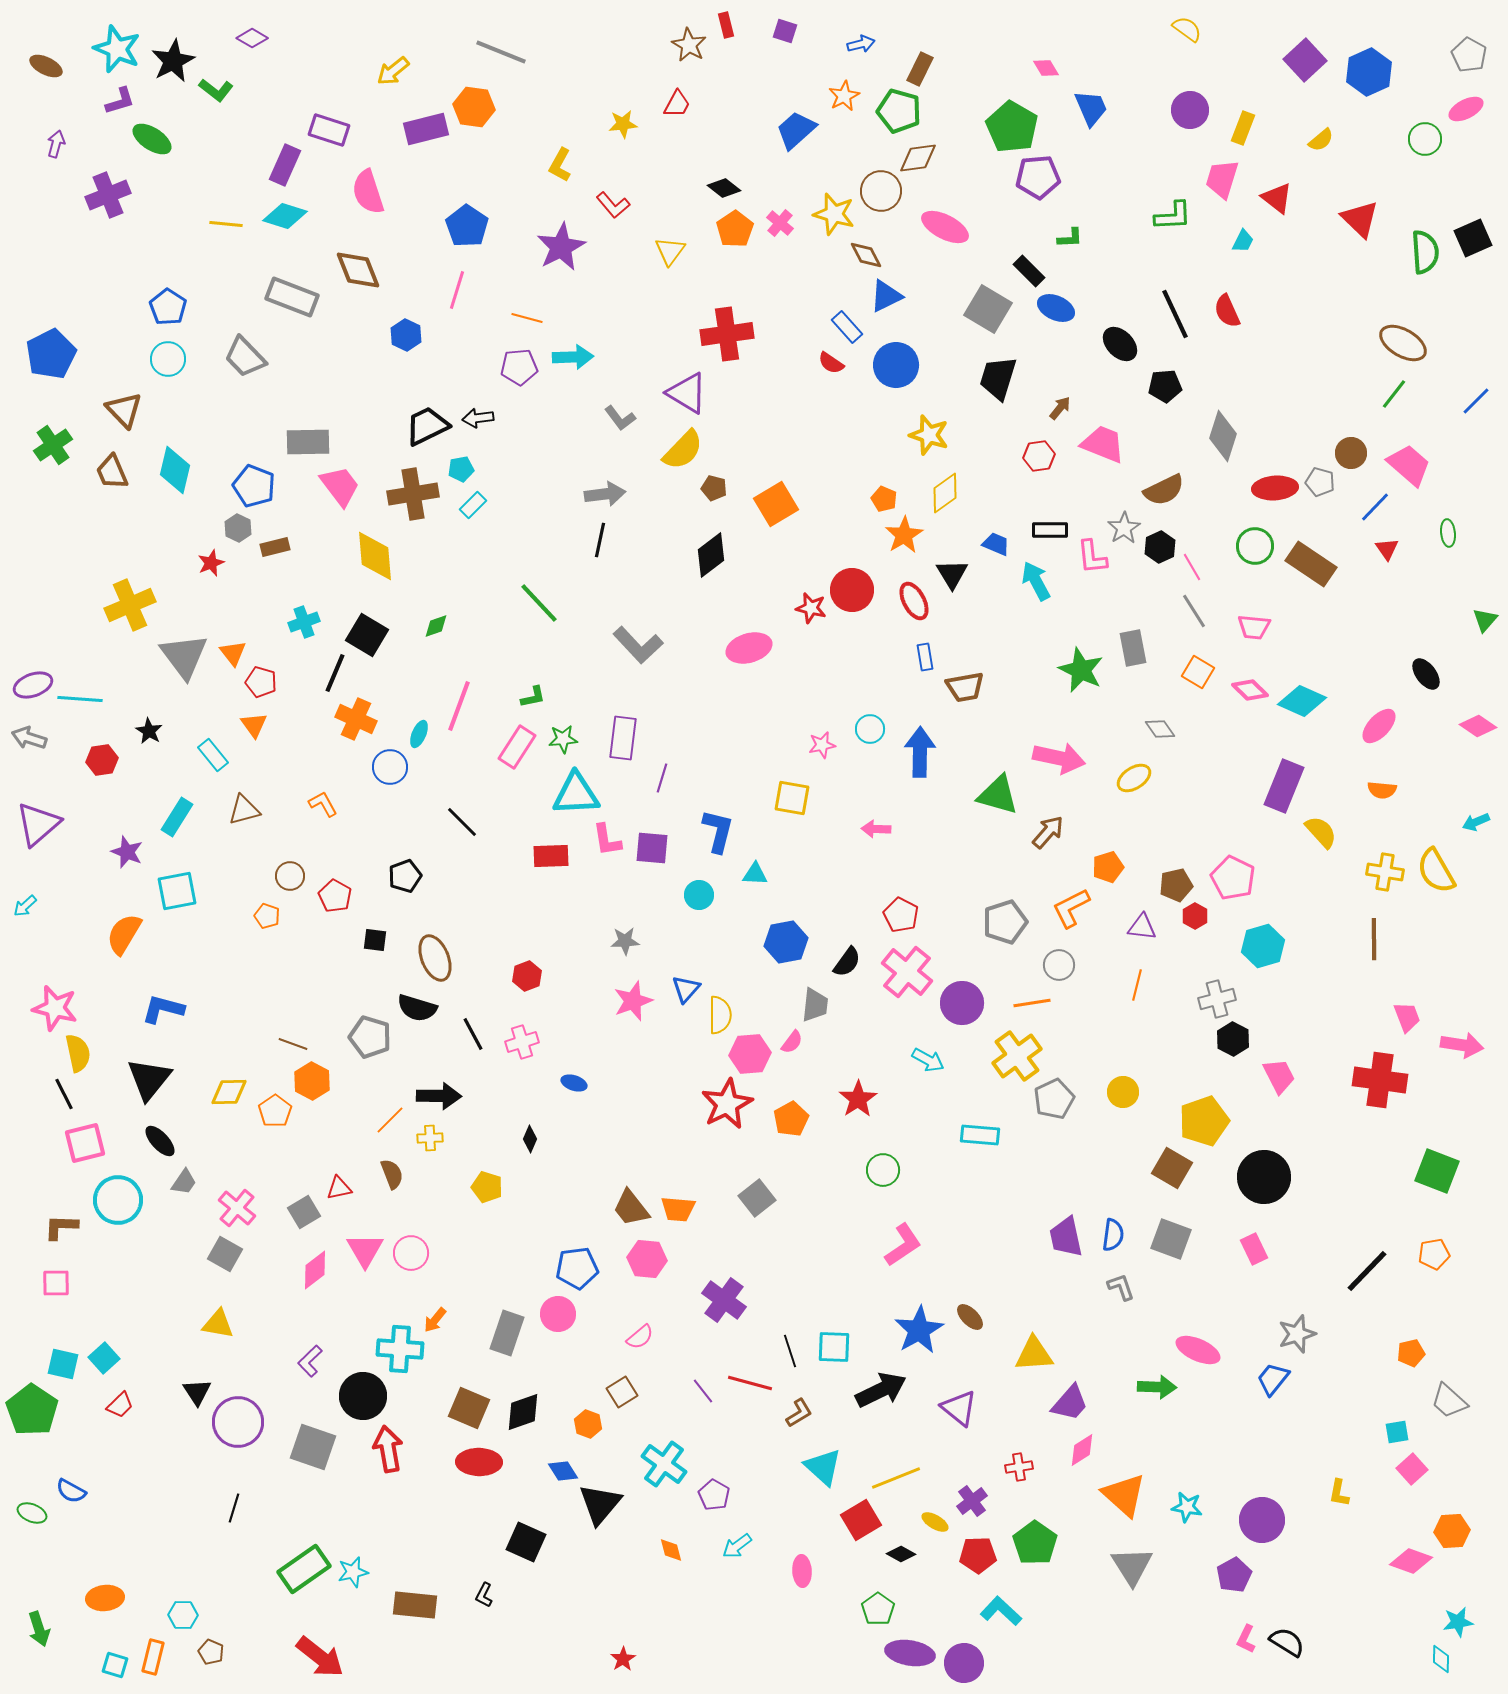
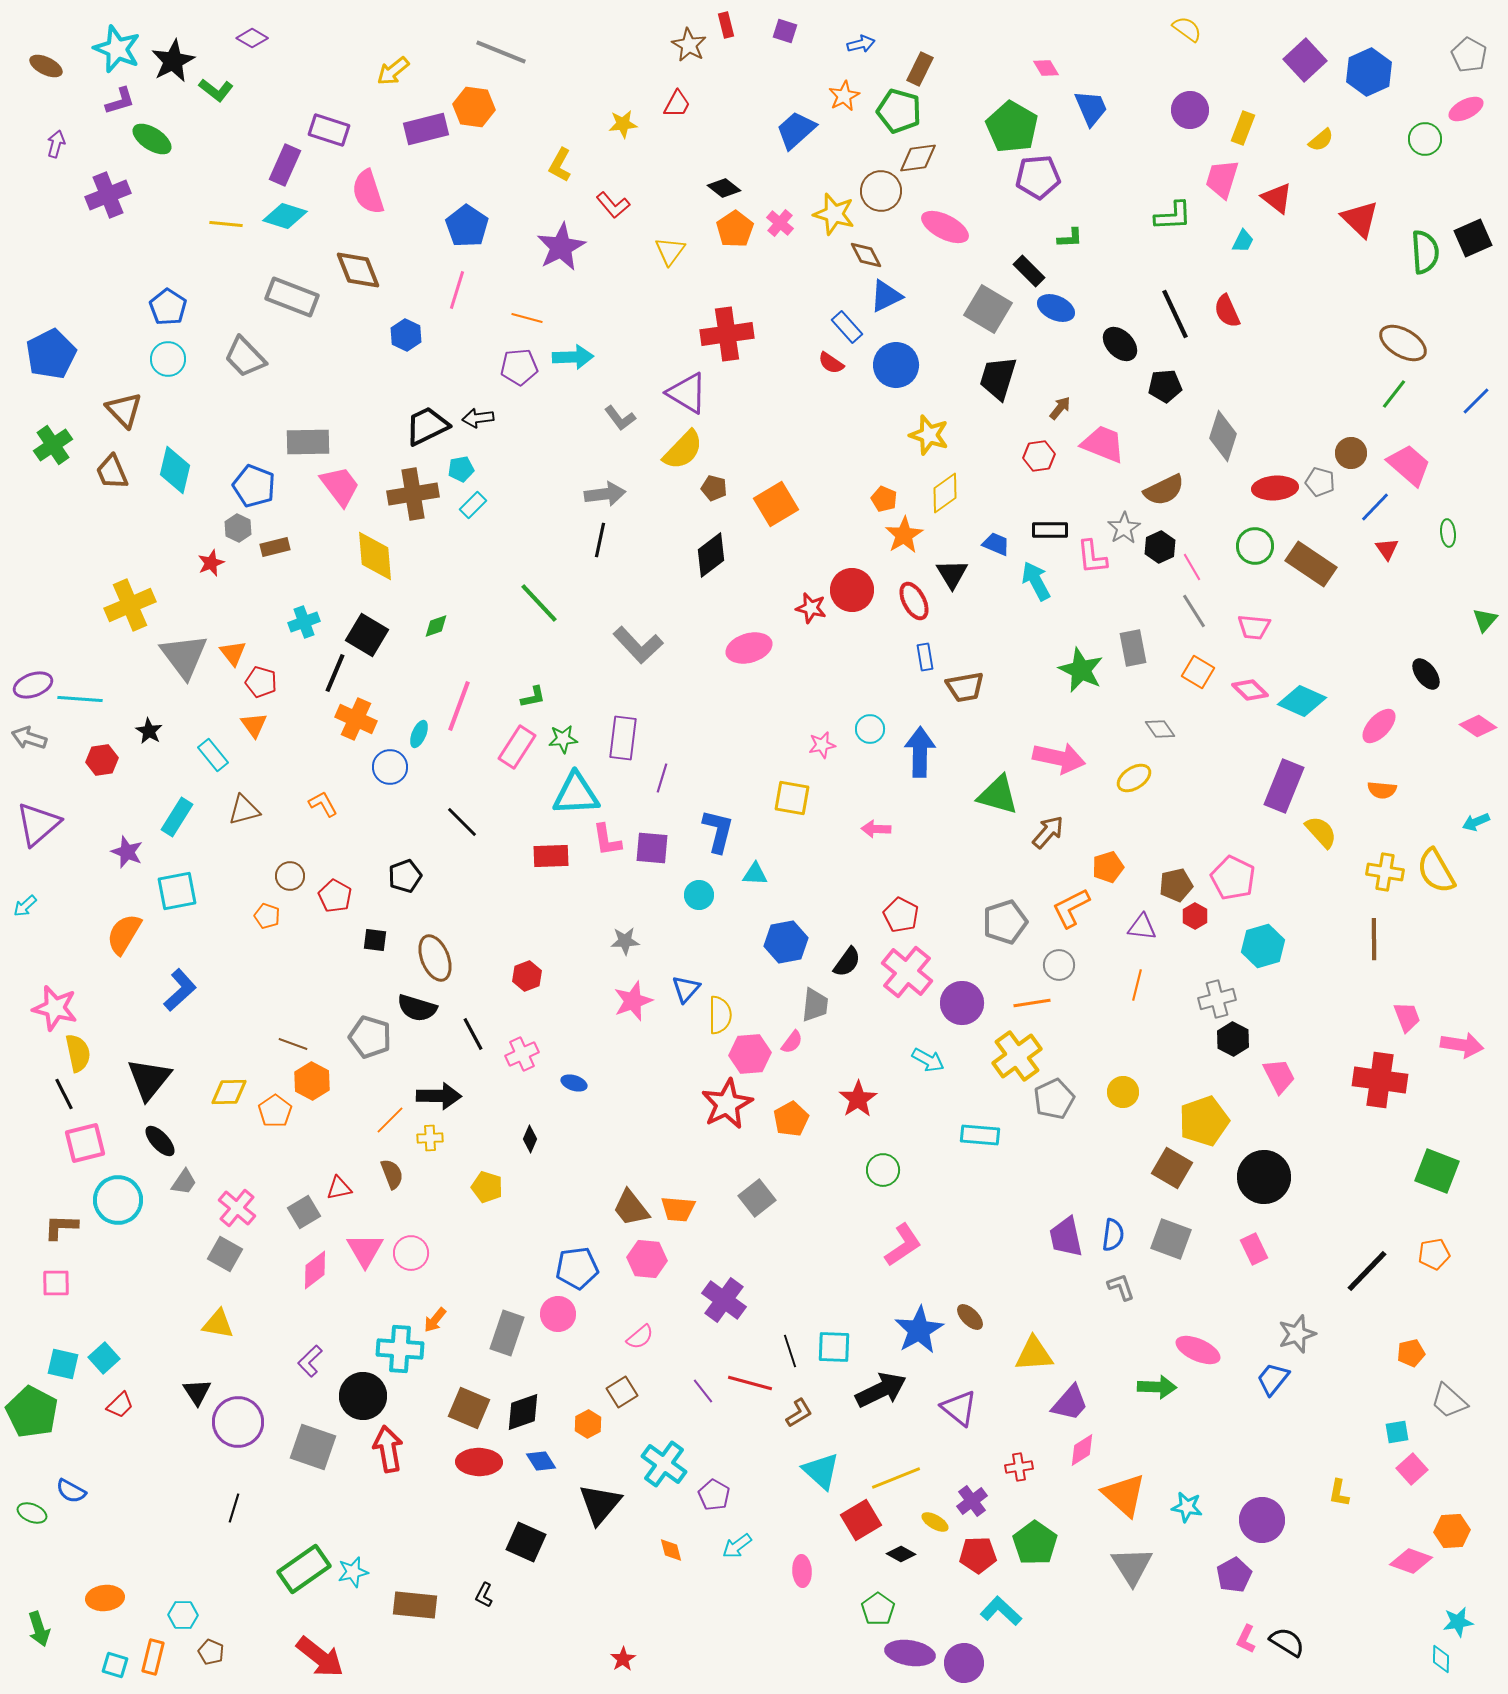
blue L-shape at (163, 1009): moved 17 px right, 19 px up; rotated 123 degrees clockwise
pink cross at (522, 1042): moved 12 px down; rotated 8 degrees counterclockwise
green pentagon at (32, 1410): moved 2 px down; rotated 6 degrees counterclockwise
orange hexagon at (588, 1424): rotated 12 degrees clockwise
cyan triangle at (823, 1467): moved 2 px left, 4 px down
blue diamond at (563, 1471): moved 22 px left, 10 px up
